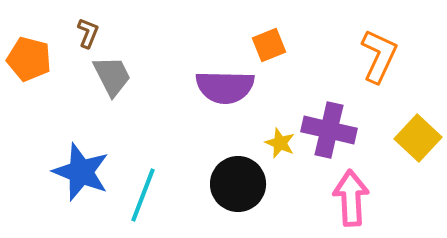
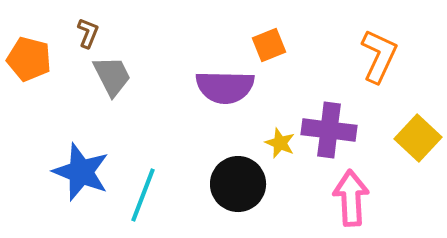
purple cross: rotated 6 degrees counterclockwise
